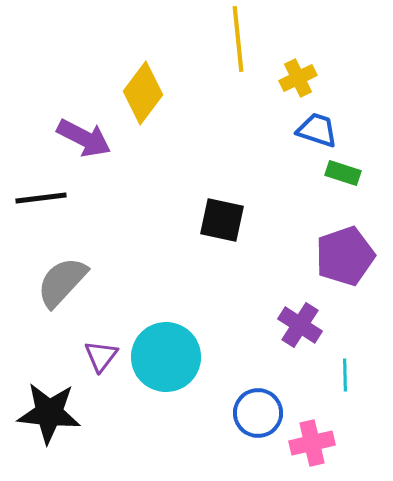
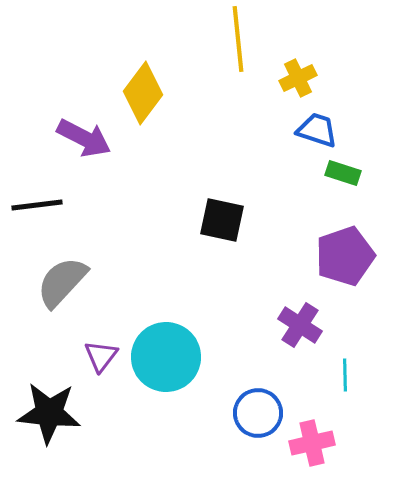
black line: moved 4 px left, 7 px down
